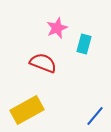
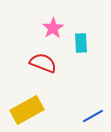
pink star: moved 4 px left; rotated 10 degrees counterclockwise
cyan rectangle: moved 3 px left, 1 px up; rotated 18 degrees counterclockwise
blue line: moved 2 px left; rotated 20 degrees clockwise
